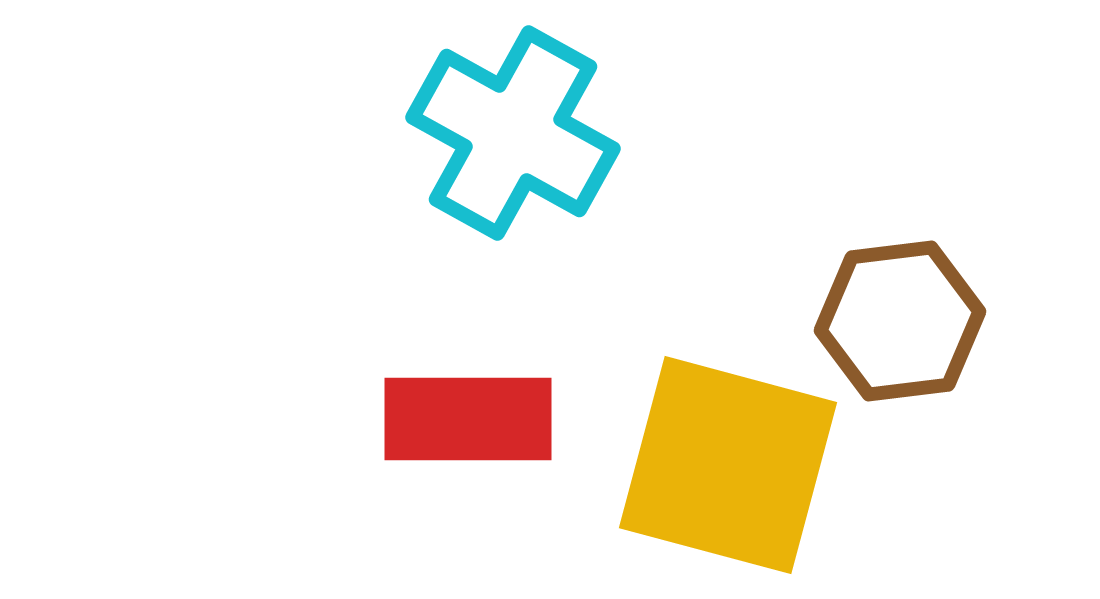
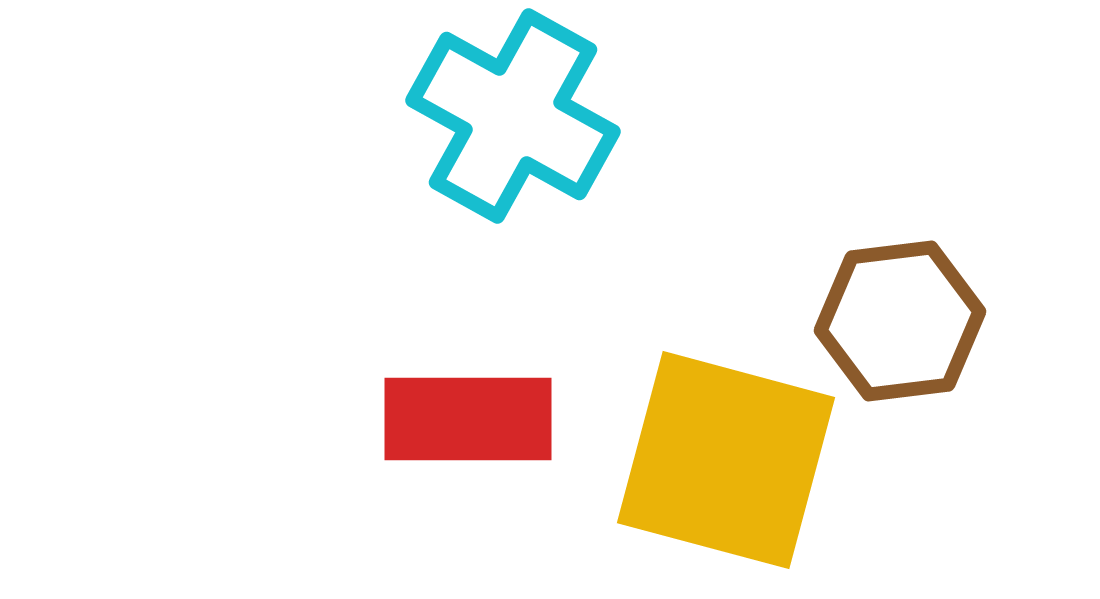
cyan cross: moved 17 px up
yellow square: moved 2 px left, 5 px up
